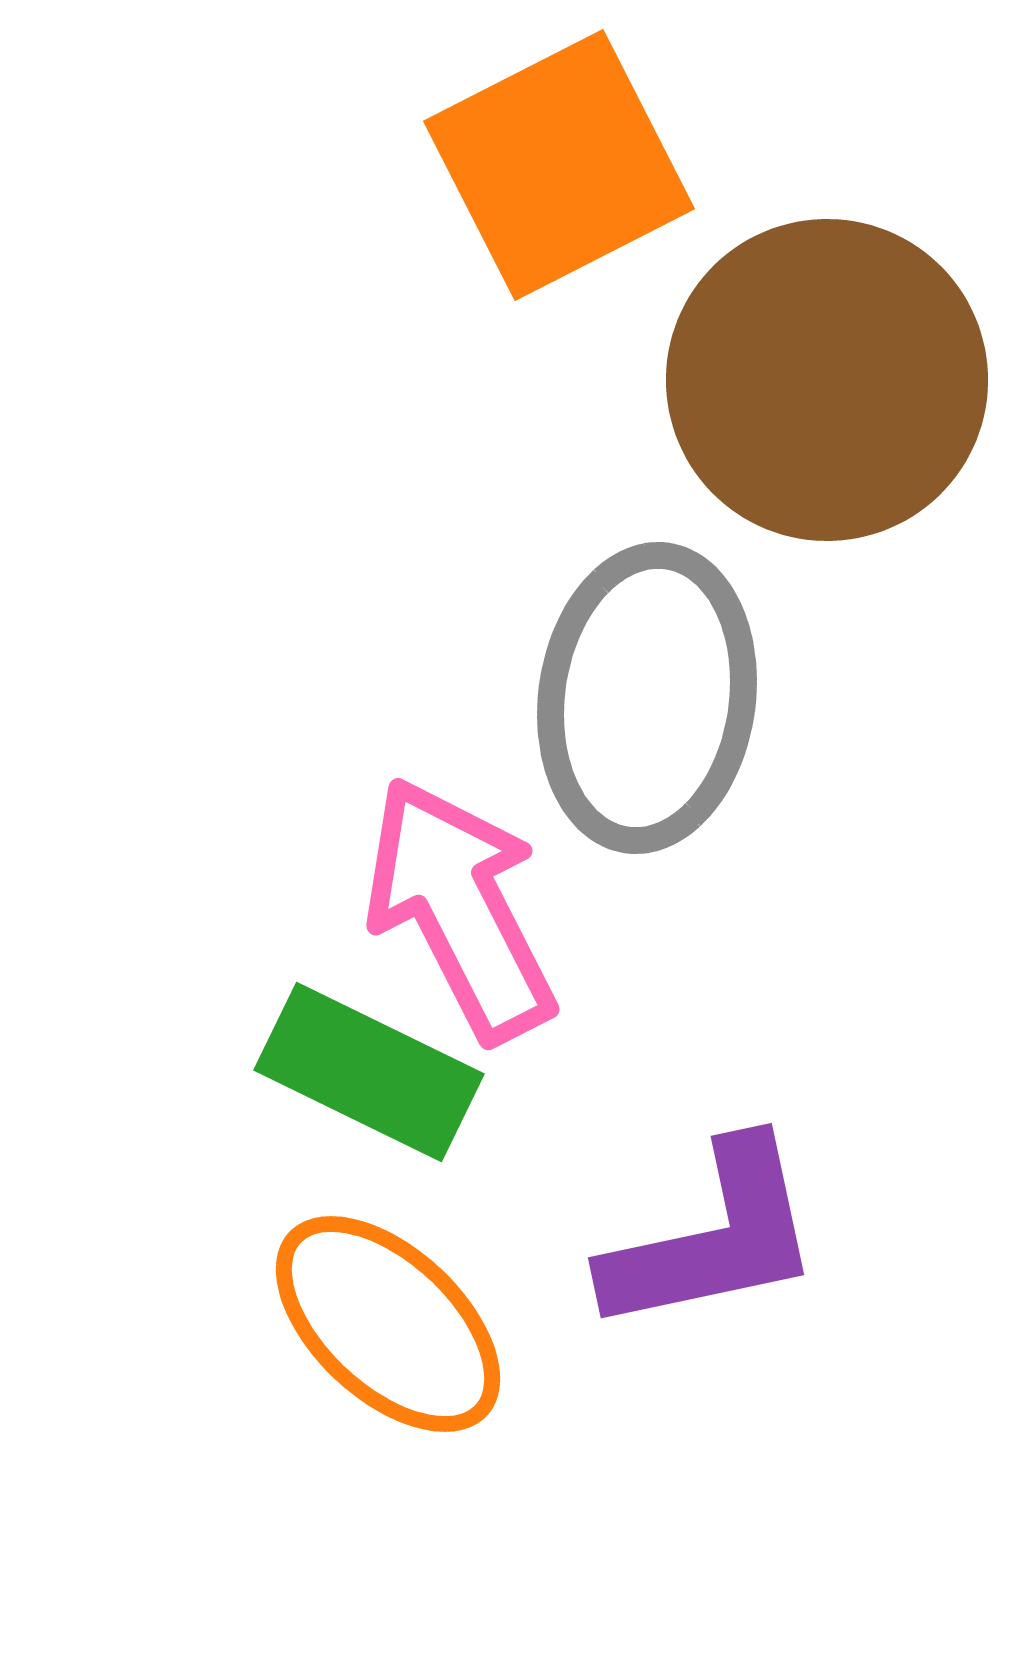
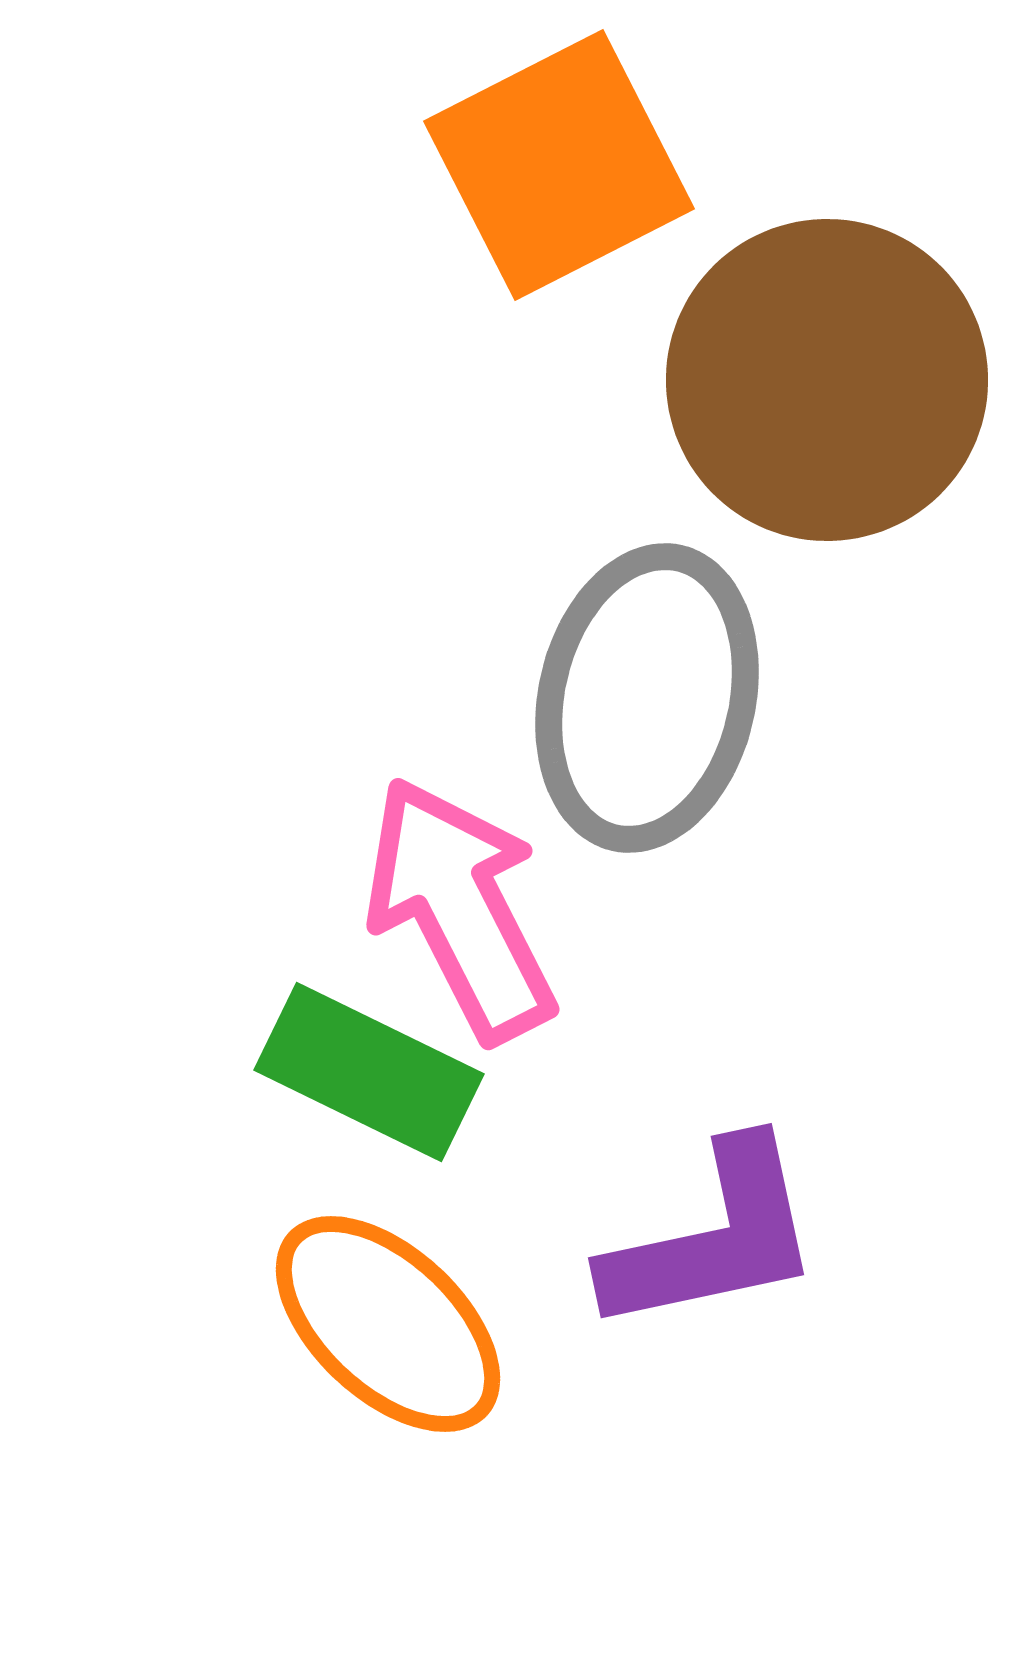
gray ellipse: rotated 5 degrees clockwise
